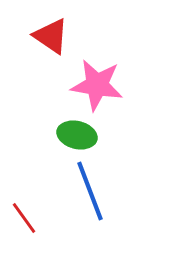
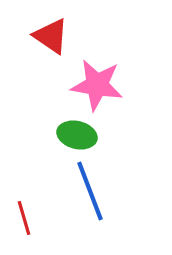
red line: rotated 20 degrees clockwise
